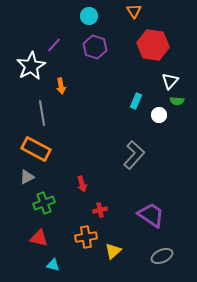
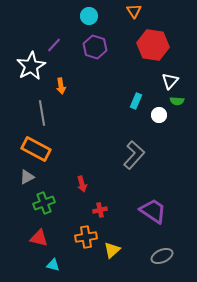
purple trapezoid: moved 2 px right, 4 px up
yellow triangle: moved 1 px left, 1 px up
